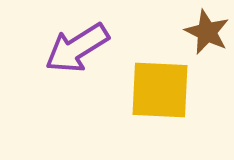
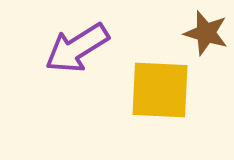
brown star: moved 1 px left, 1 px down; rotated 9 degrees counterclockwise
